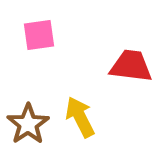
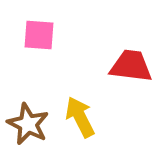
pink square: rotated 12 degrees clockwise
brown star: rotated 12 degrees counterclockwise
